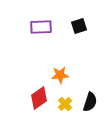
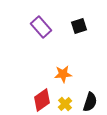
purple rectangle: rotated 50 degrees clockwise
orange star: moved 3 px right, 1 px up
red diamond: moved 3 px right, 2 px down
